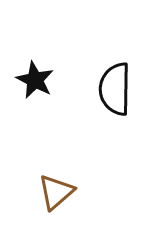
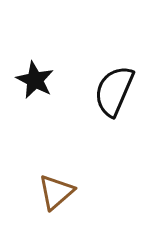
black semicircle: moved 1 px left, 2 px down; rotated 22 degrees clockwise
